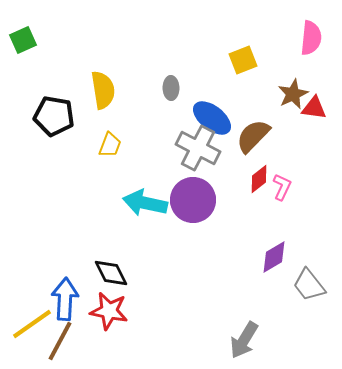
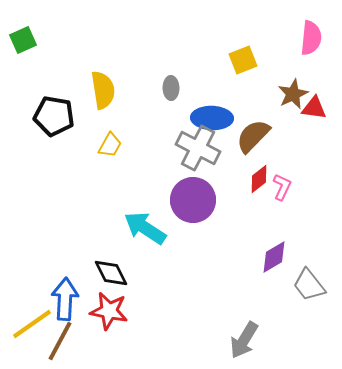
blue ellipse: rotated 36 degrees counterclockwise
yellow trapezoid: rotated 8 degrees clockwise
cyan arrow: moved 25 px down; rotated 21 degrees clockwise
